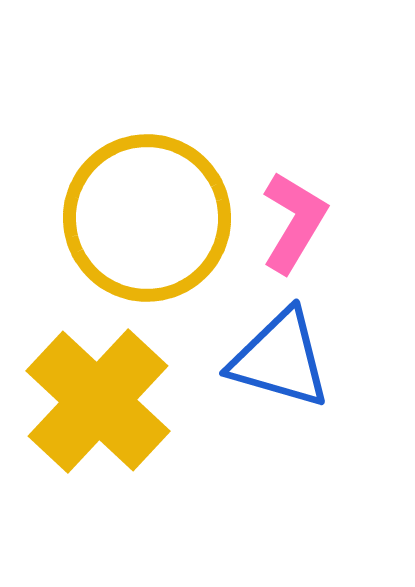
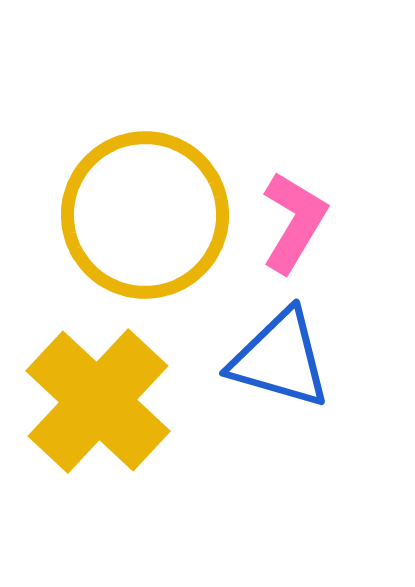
yellow circle: moved 2 px left, 3 px up
